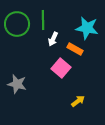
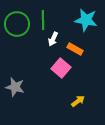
cyan star: moved 1 px left, 8 px up
gray star: moved 2 px left, 3 px down
